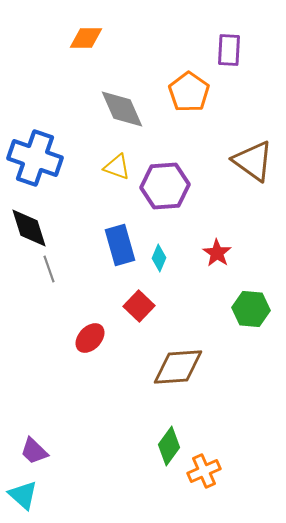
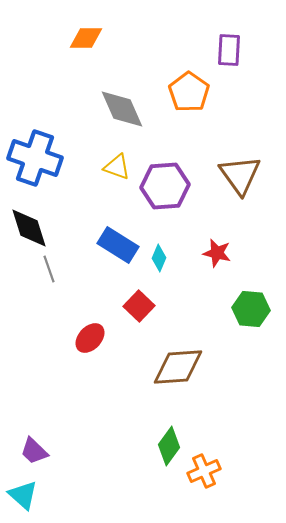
brown triangle: moved 13 px left, 14 px down; rotated 18 degrees clockwise
blue rectangle: moved 2 px left; rotated 42 degrees counterclockwise
red star: rotated 20 degrees counterclockwise
